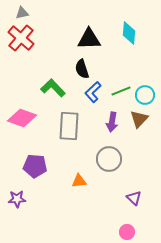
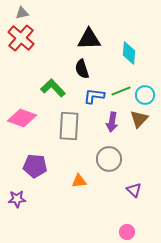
cyan diamond: moved 20 px down
blue L-shape: moved 1 px right, 4 px down; rotated 50 degrees clockwise
purple triangle: moved 8 px up
